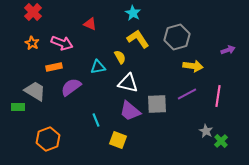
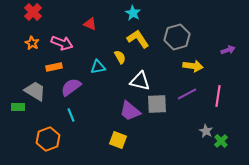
white triangle: moved 12 px right, 2 px up
cyan line: moved 25 px left, 5 px up
